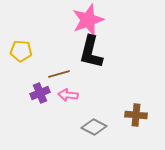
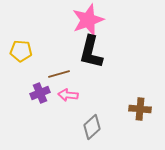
brown cross: moved 4 px right, 6 px up
gray diamond: moved 2 px left; rotated 70 degrees counterclockwise
